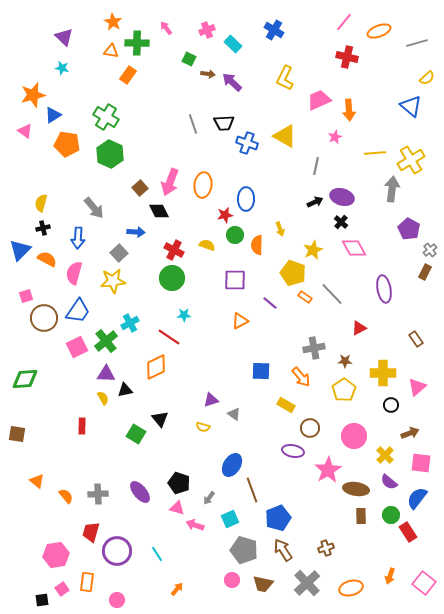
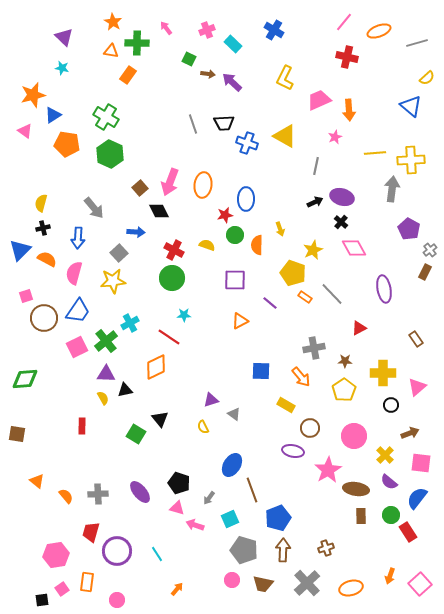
yellow cross at (411, 160): rotated 28 degrees clockwise
yellow semicircle at (203, 427): rotated 48 degrees clockwise
brown arrow at (283, 550): rotated 35 degrees clockwise
pink square at (424, 583): moved 4 px left, 1 px down; rotated 10 degrees clockwise
